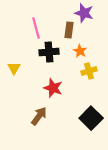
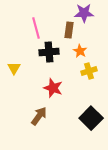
purple star: rotated 18 degrees counterclockwise
